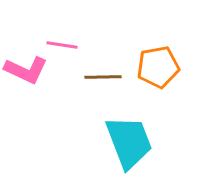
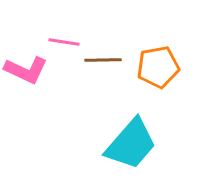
pink line: moved 2 px right, 3 px up
brown line: moved 17 px up
cyan trapezoid: moved 2 px right, 2 px down; rotated 62 degrees clockwise
